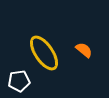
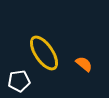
orange semicircle: moved 14 px down
